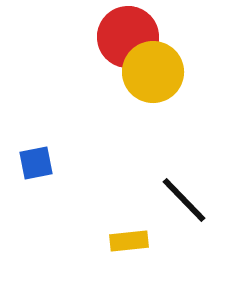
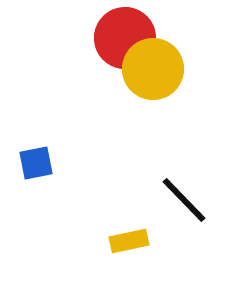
red circle: moved 3 px left, 1 px down
yellow circle: moved 3 px up
yellow rectangle: rotated 6 degrees counterclockwise
